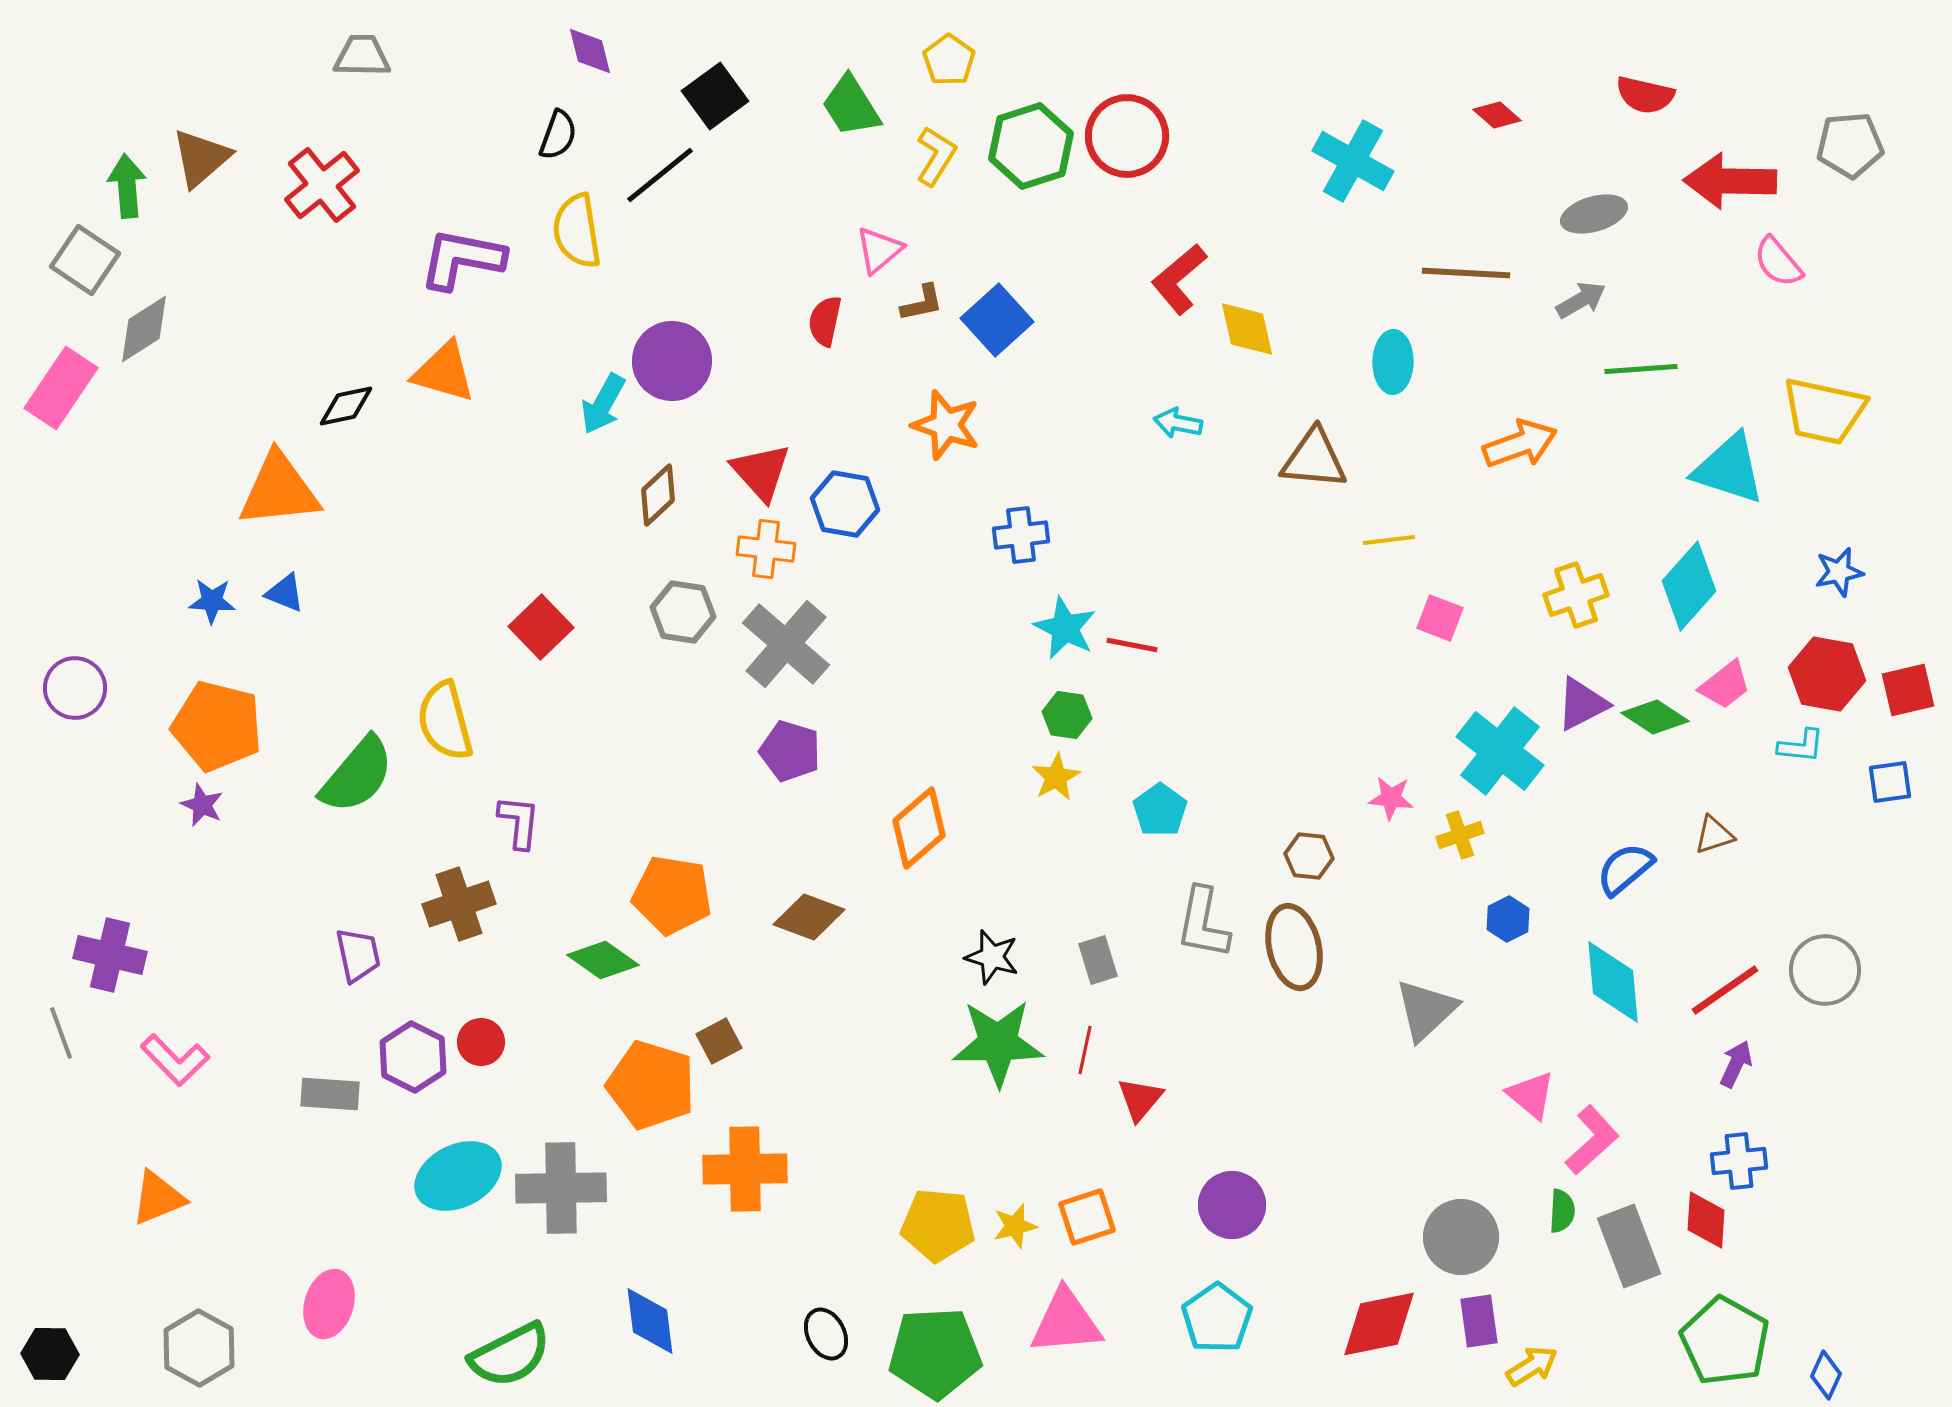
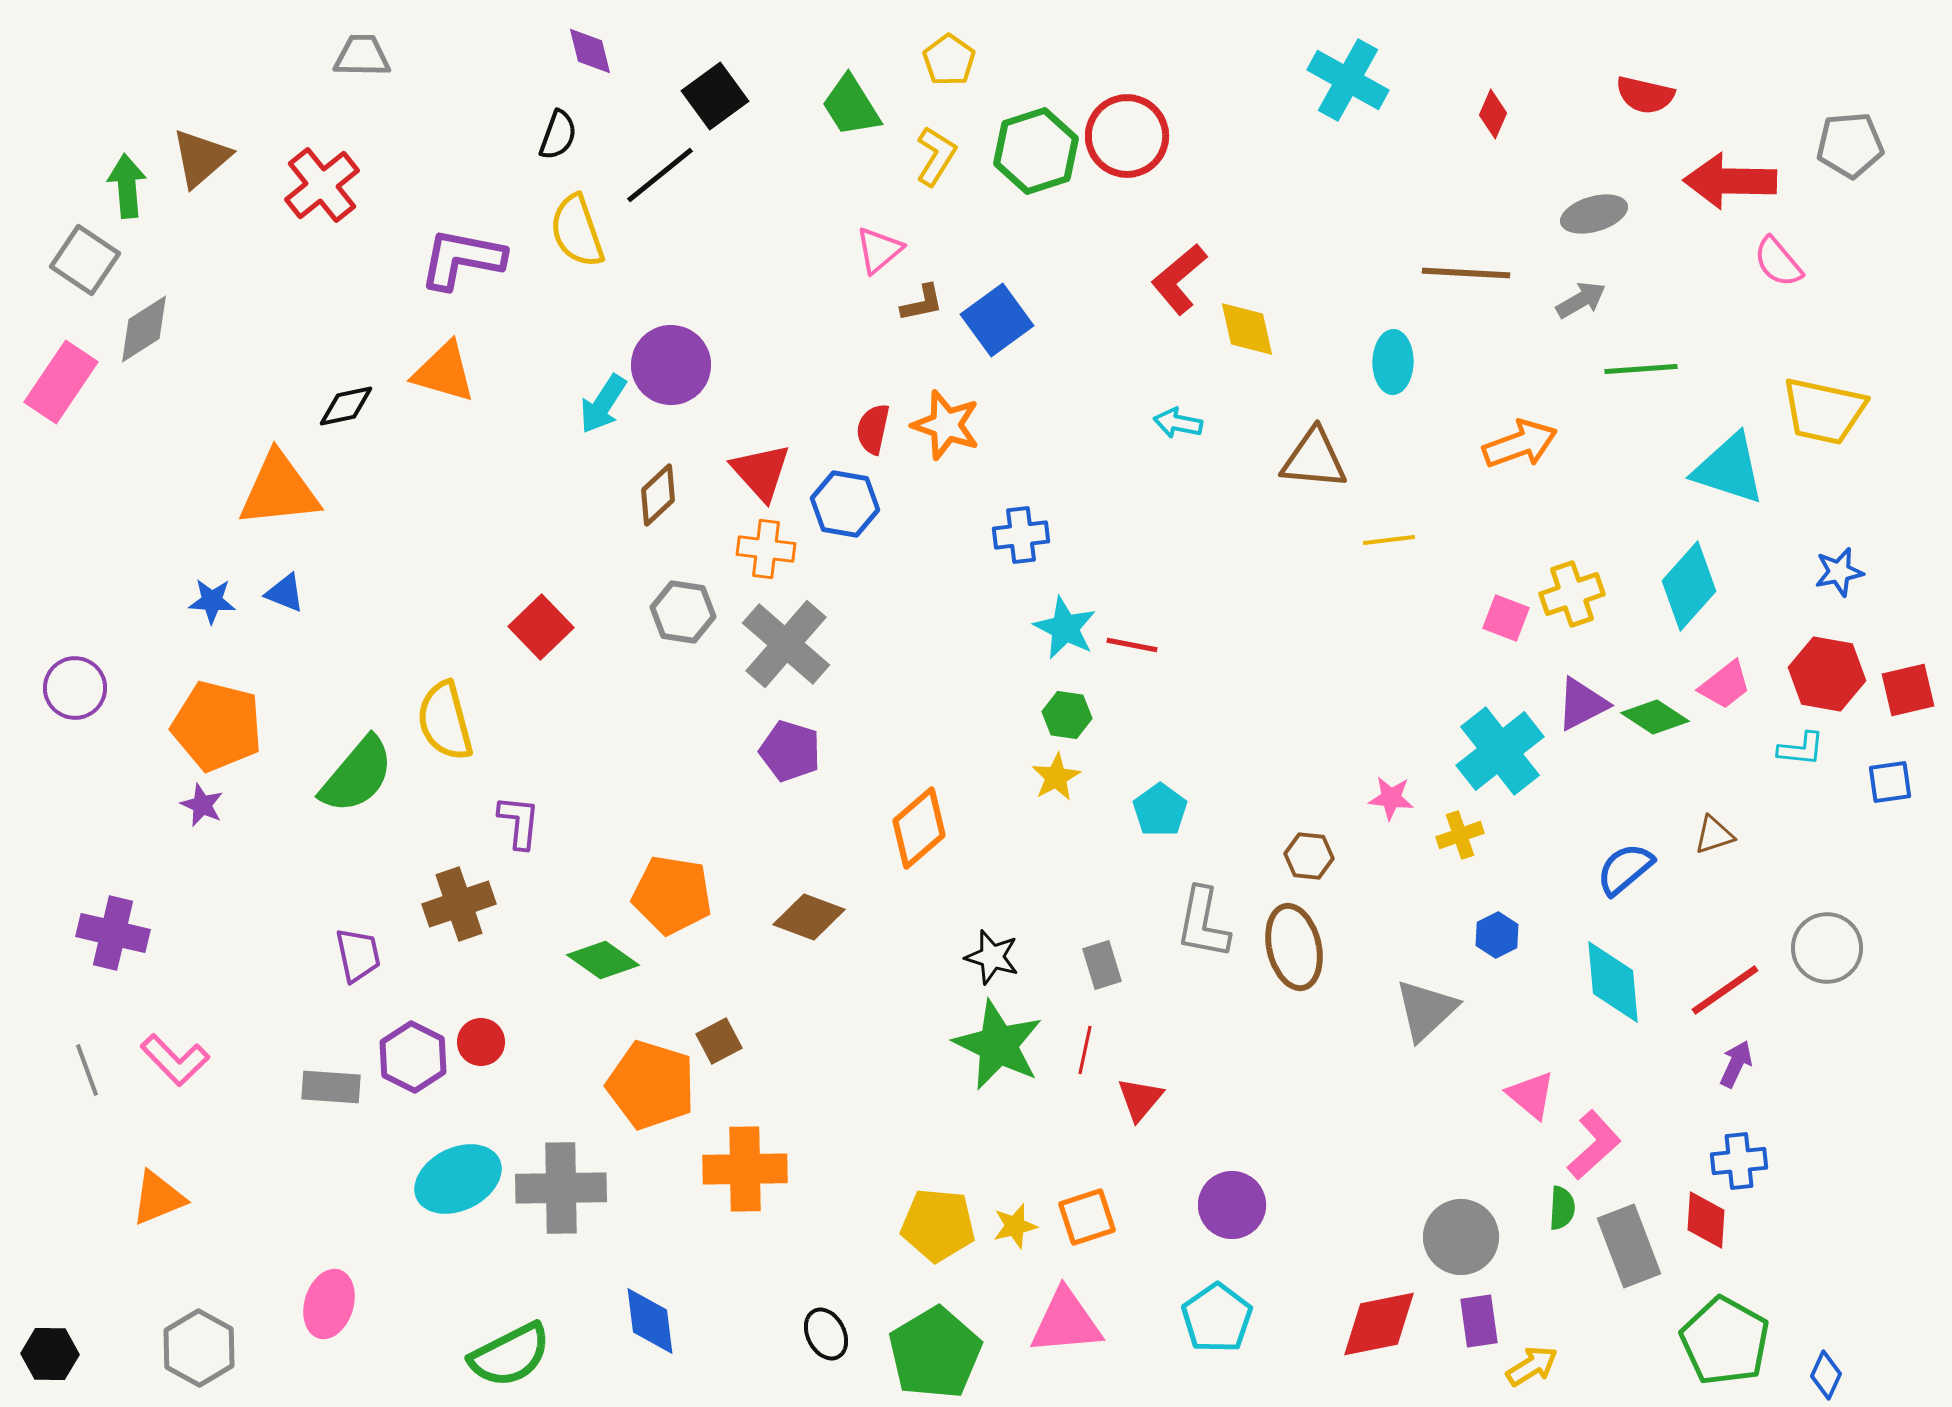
red diamond at (1497, 115): moved 4 px left, 1 px up; rotated 72 degrees clockwise
green hexagon at (1031, 146): moved 5 px right, 5 px down
cyan cross at (1353, 161): moved 5 px left, 81 px up
yellow semicircle at (577, 231): rotated 10 degrees counterclockwise
blue square at (997, 320): rotated 6 degrees clockwise
red semicircle at (825, 321): moved 48 px right, 108 px down
purple circle at (672, 361): moved 1 px left, 4 px down
pink rectangle at (61, 388): moved 6 px up
cyan arrow at (603, 404): rotated 4 degrees clockwise
yellow cross at (1576, 595): moved 4 px left, 1 px up
pink square at (1440, 618): moved 66 px right
cyan L-shape at (1801, 746): moved 3 px down
cyan cross at (1500, 751): rotated 14 degrees clockwise
blue hexagon at (1508, 919): moved 11 px left, 16 px down
purple cross at (110, 955): moved 3 px right, 22 px up
gray rectangle at (1098, 960): moved 4 px right, 5 px down
gray circle at (1825, 970): moved 2 px right, 22 px up
gray line at (61, 1033): moved 26 px right, 37 px down
green star at (998, 1043): moved 2 px down; rotated 26 degrees clockwise
gray rectangle at (330, 1094): moved 1 px right, 7 px up
pink L-shape at (1592, 1140): moved 2 px right, 5 px down
cyan ellipse at (458, 1176): moved 3 px down
green semicircle at (1562, 1211): moved 3 px up
green pentagon at (935, 1353): rotated 28 degrees counterclockwise
